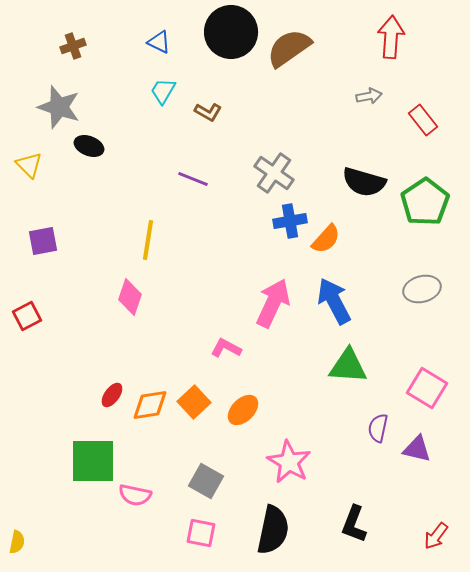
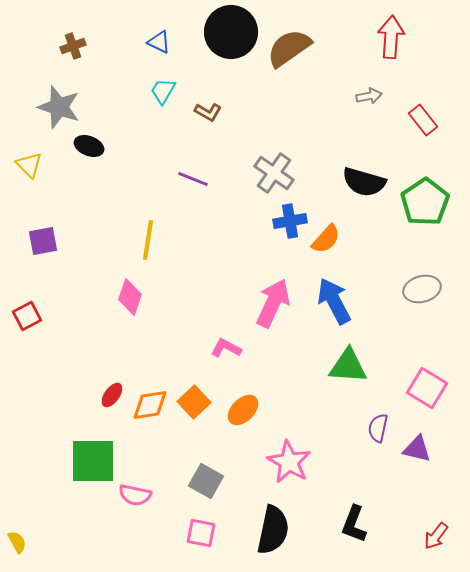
yellow semicircle at (17, 542): rotated 40 degrees counterclockwise
